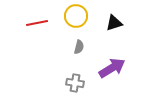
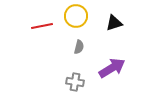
red line: moved 5 px right, 3 px down
gray cross: moved 1 px up
